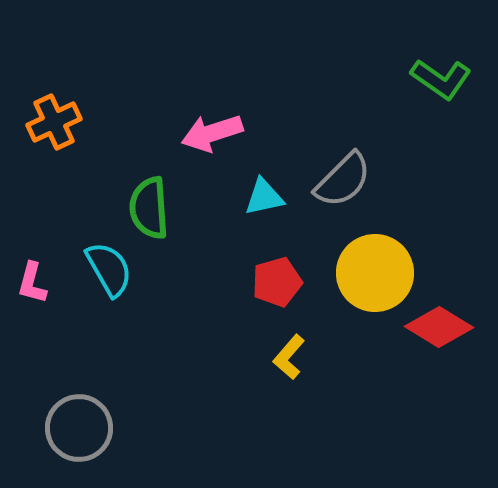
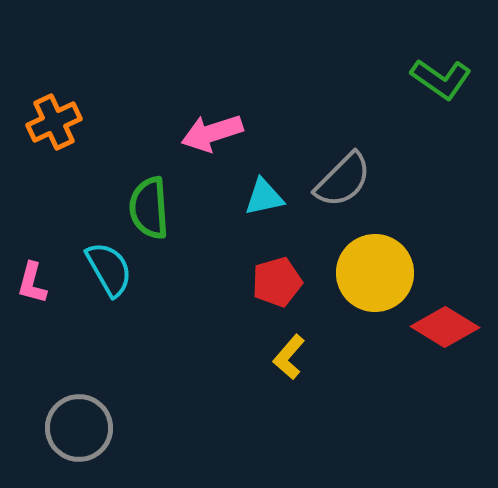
red diamond: moved 6 px right
